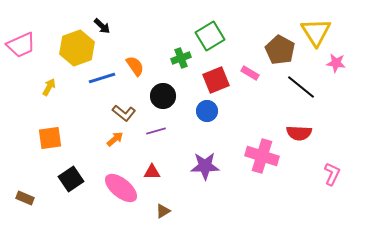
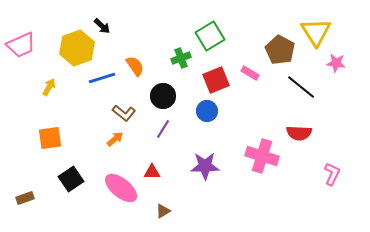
purple line: moved 7 px right, 2 px up; rotated 42 degrees counterclockwise
brown rectangle: rotated 42 degrees counterclockwise
